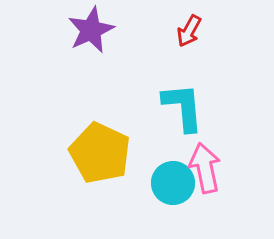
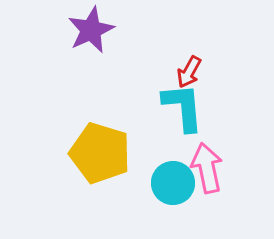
red arrow: moved 41 px down
yellow pentagon: rotated 8 degrees counterclockwise
pink arrow: moved 2 px right
